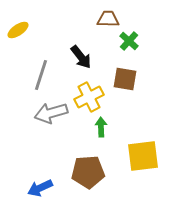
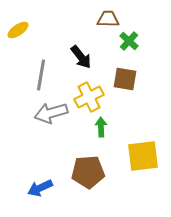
gray line: rotated 8 degrees counterclockwise
